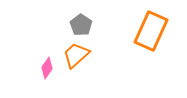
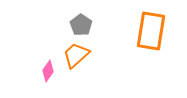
orange rectangle: rotated 15 degrees counterclockwise
pink diamond: moved 1 px right, 3 px down
